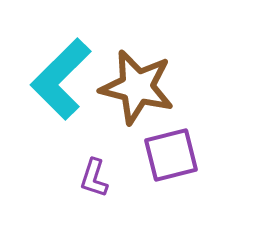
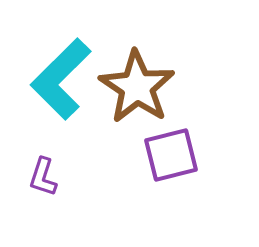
brown star: rotated 20 degrees clockwise
purple L-shape: moved 51 px left, 1 px up
